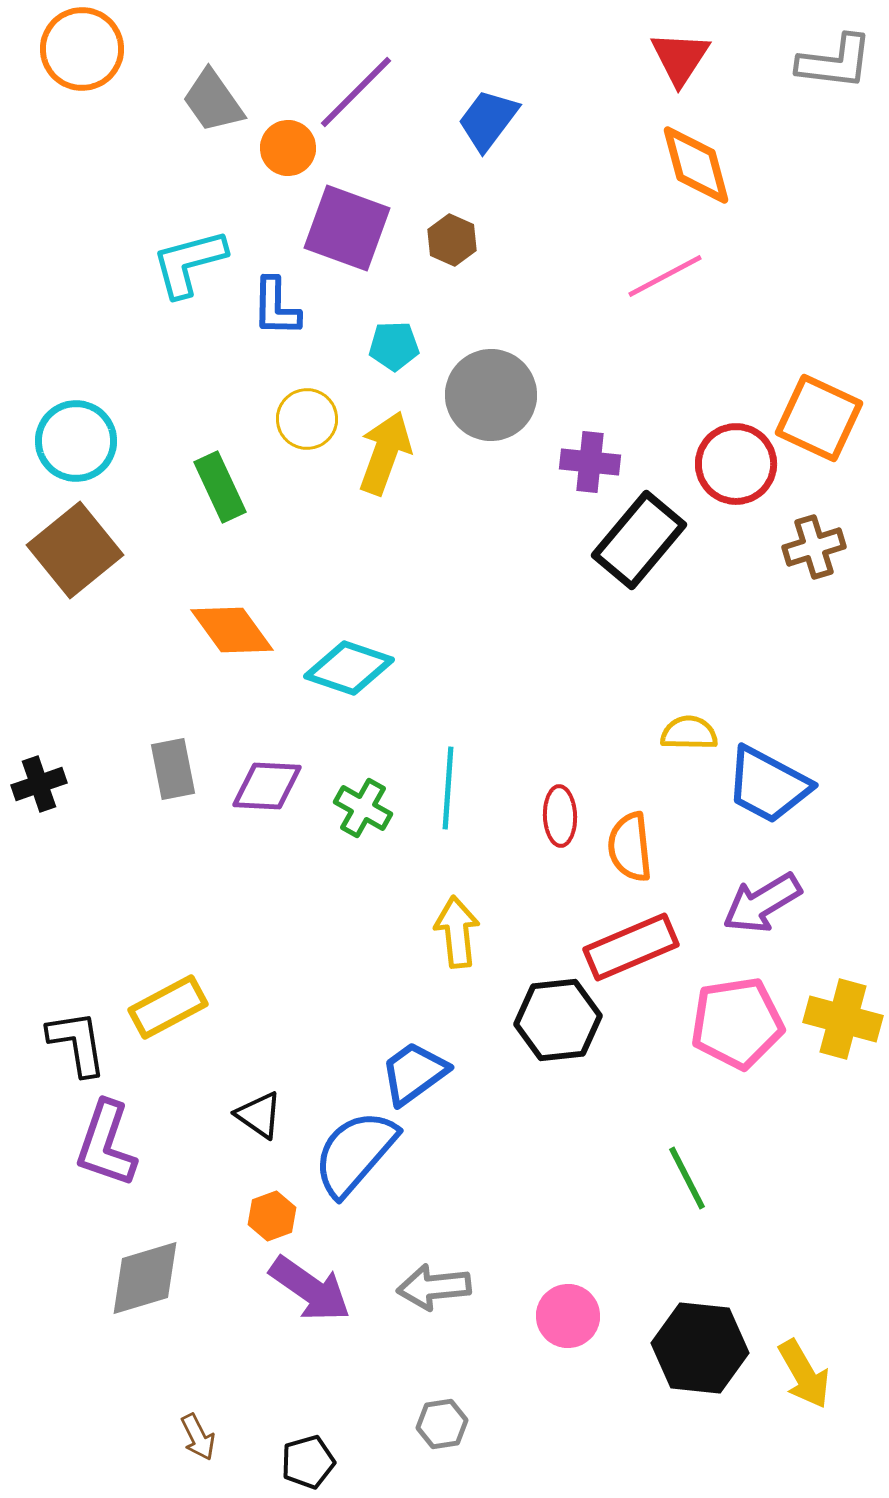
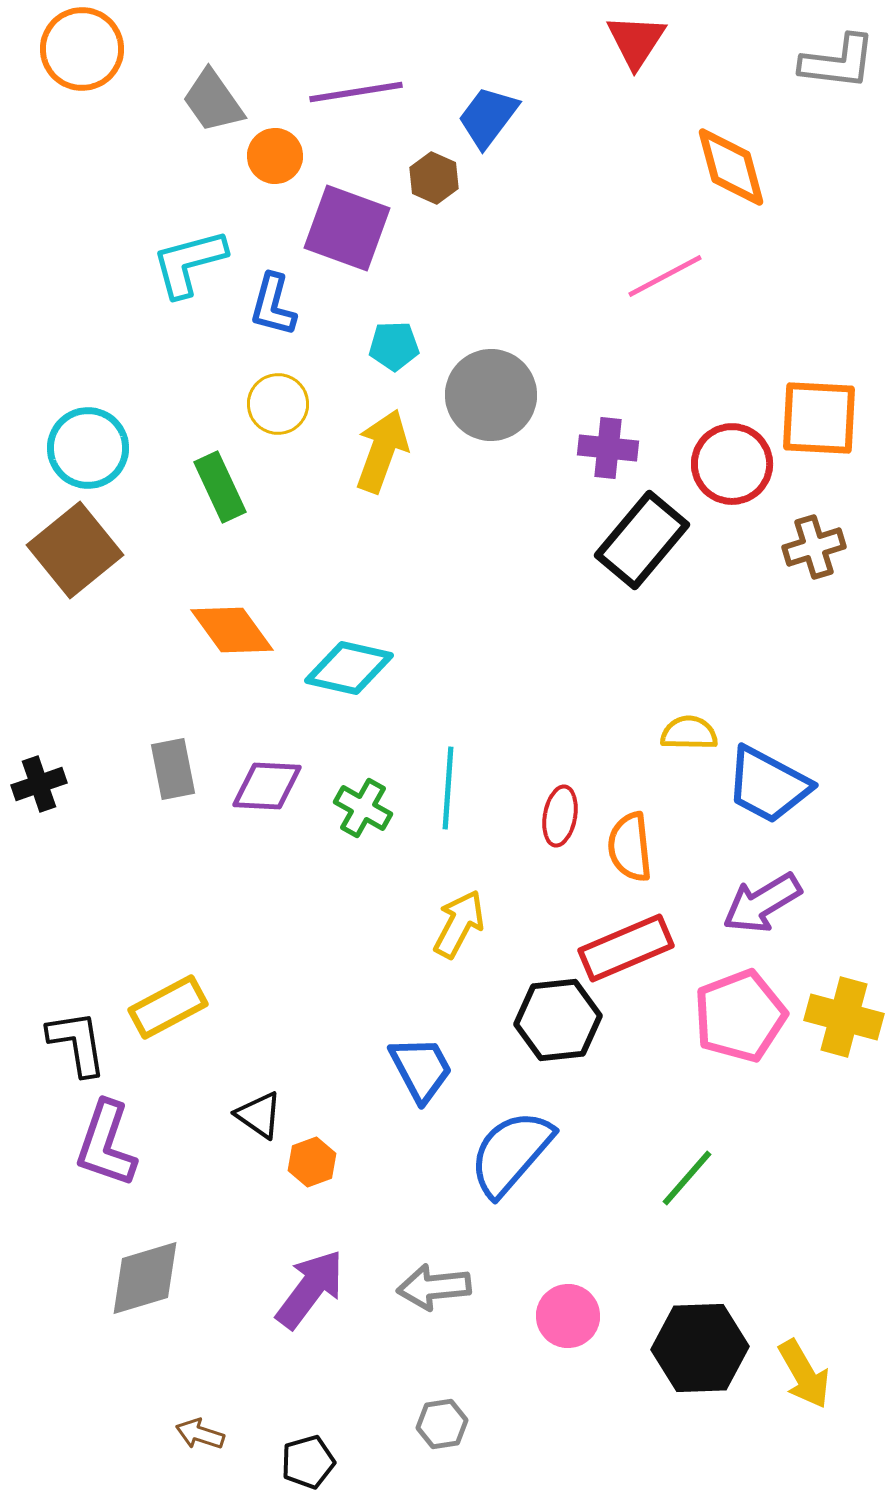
red triangle at (680, 58): moved 44 px left, 17 px up
gray L-shape at (835, 62): moved 3 px right
purple line at (356, 92): rotated 36 degrees clockwise
blue trapezoid at (488, 120): moved 3 px up
orange circle at (288, 148): moved 13 px left, 8 px down
orange diamond at (696, 165): moved 35 px right, 2 px down
brown hexagon at (452, 240): moved 18 px left, 62 px up
blue L-shape at (276, 307): moved 3 px left, 2 px up; rotated 14 degrees clockwise
orange square at (819, 418): rotated 22 degrees counterclockwise
yellow circle at (307, 419): moved 29 px left, 15 px up
cyan circle at (76, 441): moved 12 px right, 7 px down
yellow arrow at (385, 453): moved 3 px left, 2 px up
purple cross at (590, 462): moved 18 px right, 14 px up
red circle at (736, 464): moved 4 px left
black rectangle at (639, 540): moved 3 px right
cyan diamond at (349, 668): rotated 6 degrees counterclockwise
red ellipse at (560, 816): rotated 12 degrees clockwise
yellow arrow at (457, 932): moved 2 px right, 8 px up; rotated 34 degrees clockwise
red rectangle at (631, 947): moved 5 px left, 1 px down
yellow cross at (843, 1019): moved 1 px right, 2 px up
pink pentagon at (737, 1023): moved 3 px right, 7 px up; rotated 12 degrees counterclockwise
blue trapezoid at (414, 1073): moved 7 px right, 4 px up; rotated 98 degrees clockwise
blue semicircle at (355, 1153): moved 156 px right
green line at (687, 1178): rotated 68 degrees clockwise
orange hexagon at (272, 1216): moved 40 px right, 54 px up
purple arrow at (310, 1289): rotated 88 degrees counterclockwise
black hexagon at (700, 1348): rotated 8 degrees counterclockwise
brown arrow at (198, 1437): moved 2 px right, 3 px up; rotated 135 degrees clockwise
